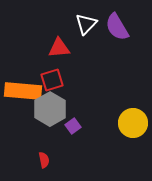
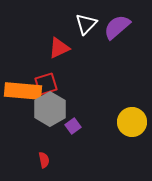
purple semicircle: rotated 80 degrees clockwise
red triangle: rotated 20 degrees counterclockwise
red square: moved 6 px left, 4 px down
yellow circle: moved 1 px left, 1 px up
